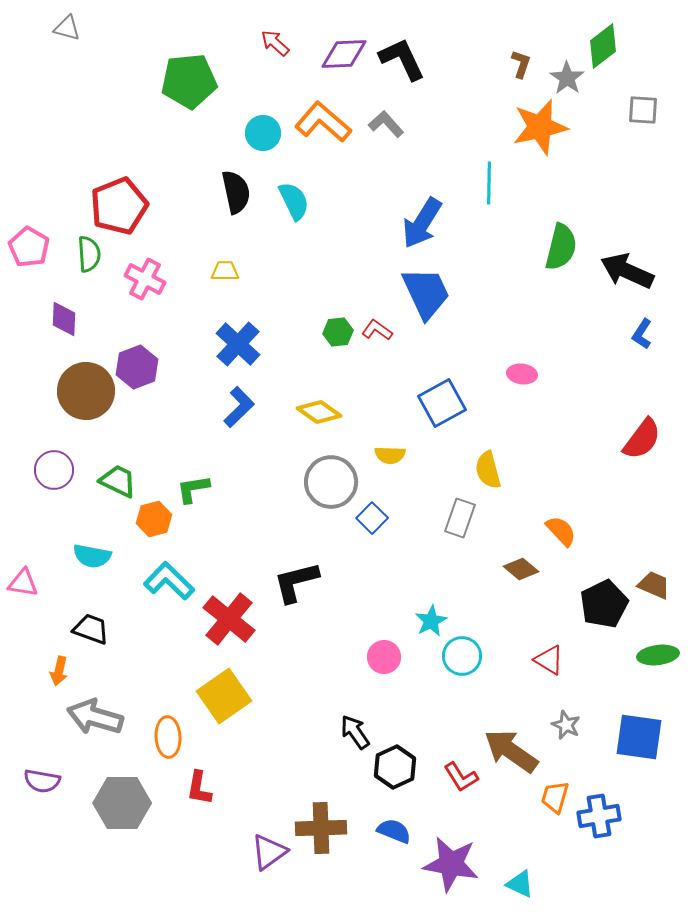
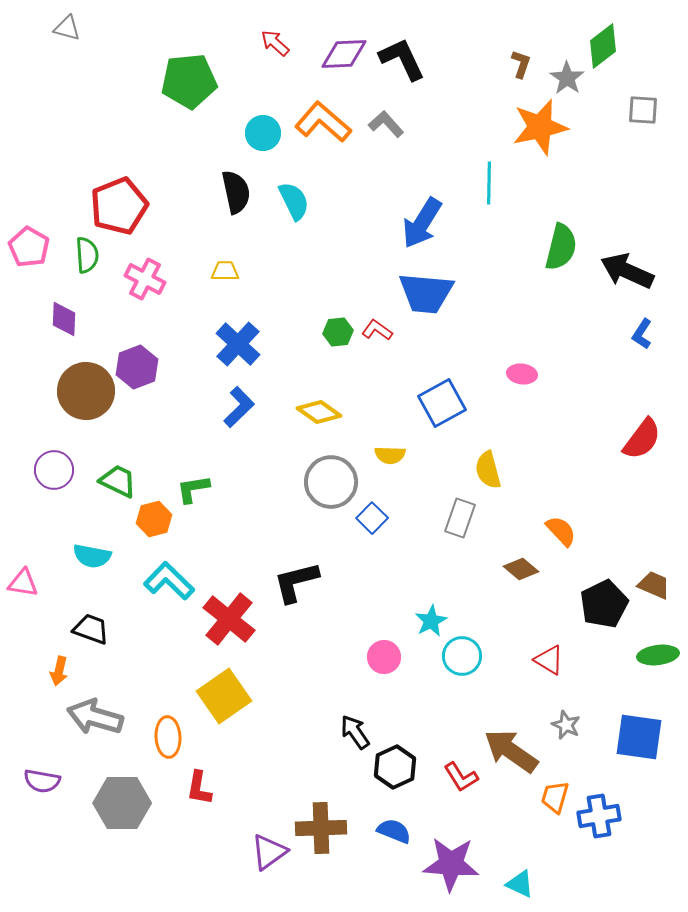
green semicircle at (89, 254): moved 2 px left, 1 px down
blue trapezoid at (426, 293): rotated 120 degrees clockwise
purple star at (451, 864): rotated 6 degrees counterclockwise
